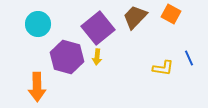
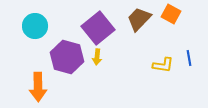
brown trapezoid: moved 4 px right, 2 px down
cyan circle: moved 3 px left, 2 px down
blue line: rotated 14 degrees clockwise
yellow L-shape: moved 3 px up
orange arrow: moved 1 px right
